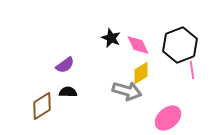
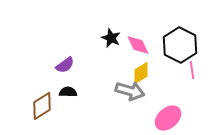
black hexagon: rotated 12 degrees counterclockwise
gray arrow: moved 3 px right
